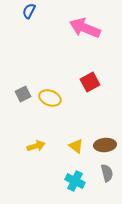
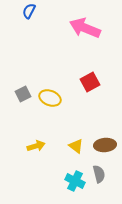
gray semicircle: moved 8 px left, 1 px down
